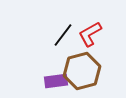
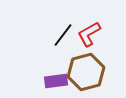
red L-shape: moved 1 px left
brown hexagon: moved 4 px right, 1 px down
